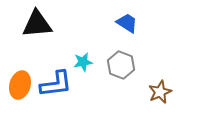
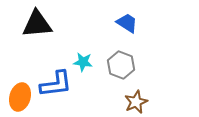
cyan star: rotated 18 degrees clockwise
orange ellipse: moved 12 px down
brown star: moved 24 px left, 10 px down
